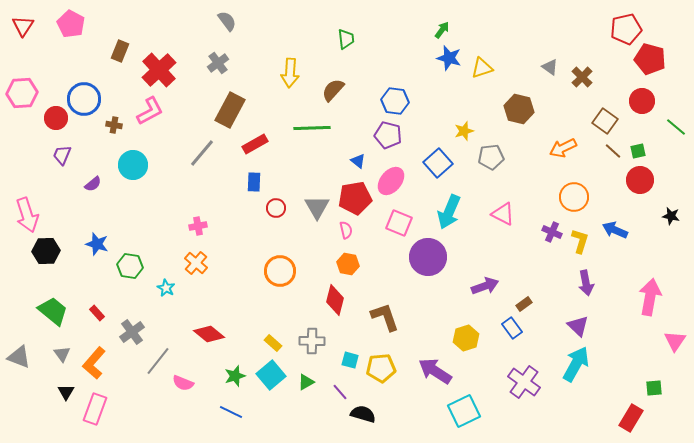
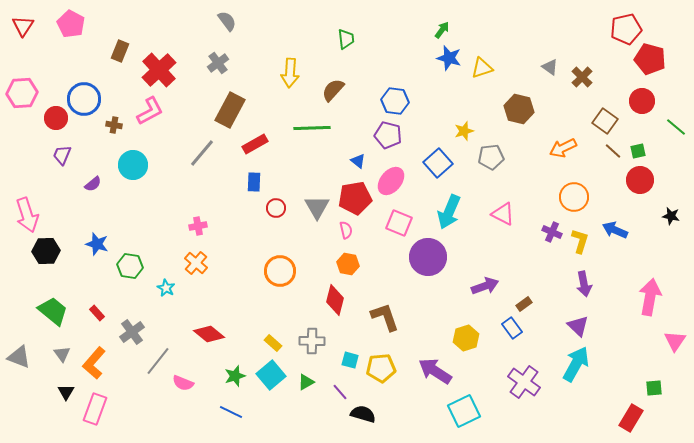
purple arrow at (586, 283): moved 2 px left, 1 px down
